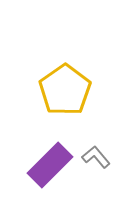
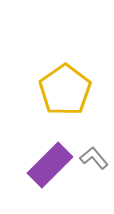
gray L-shape: moved 2 px left, 1 px down
